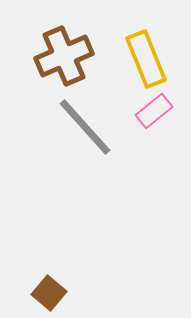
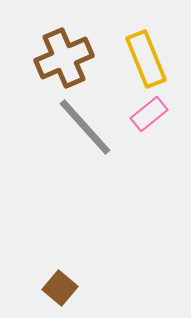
brown cross: moved 2 px down
pink rectangle: moved 5 px left, 3 px down
brown square: moved 11 px right, 5 px up
